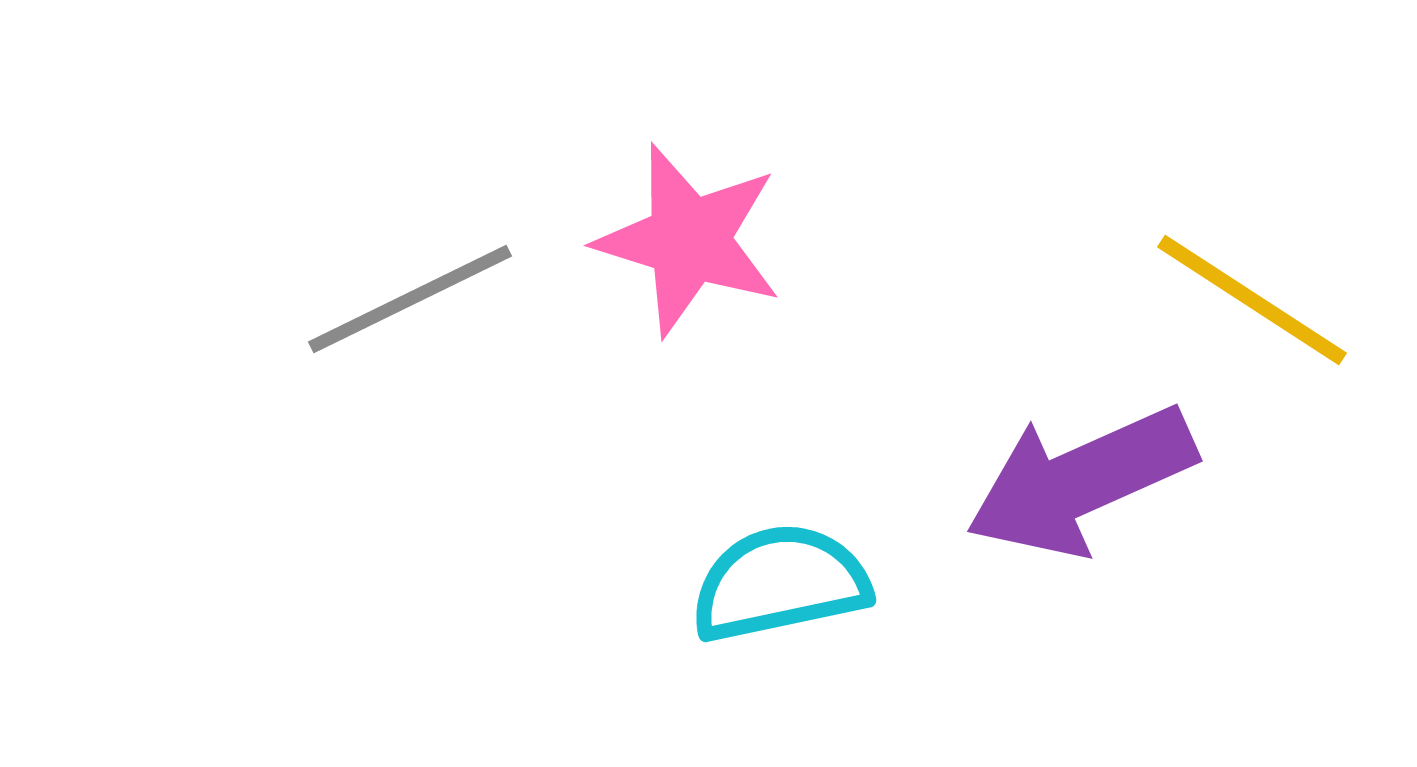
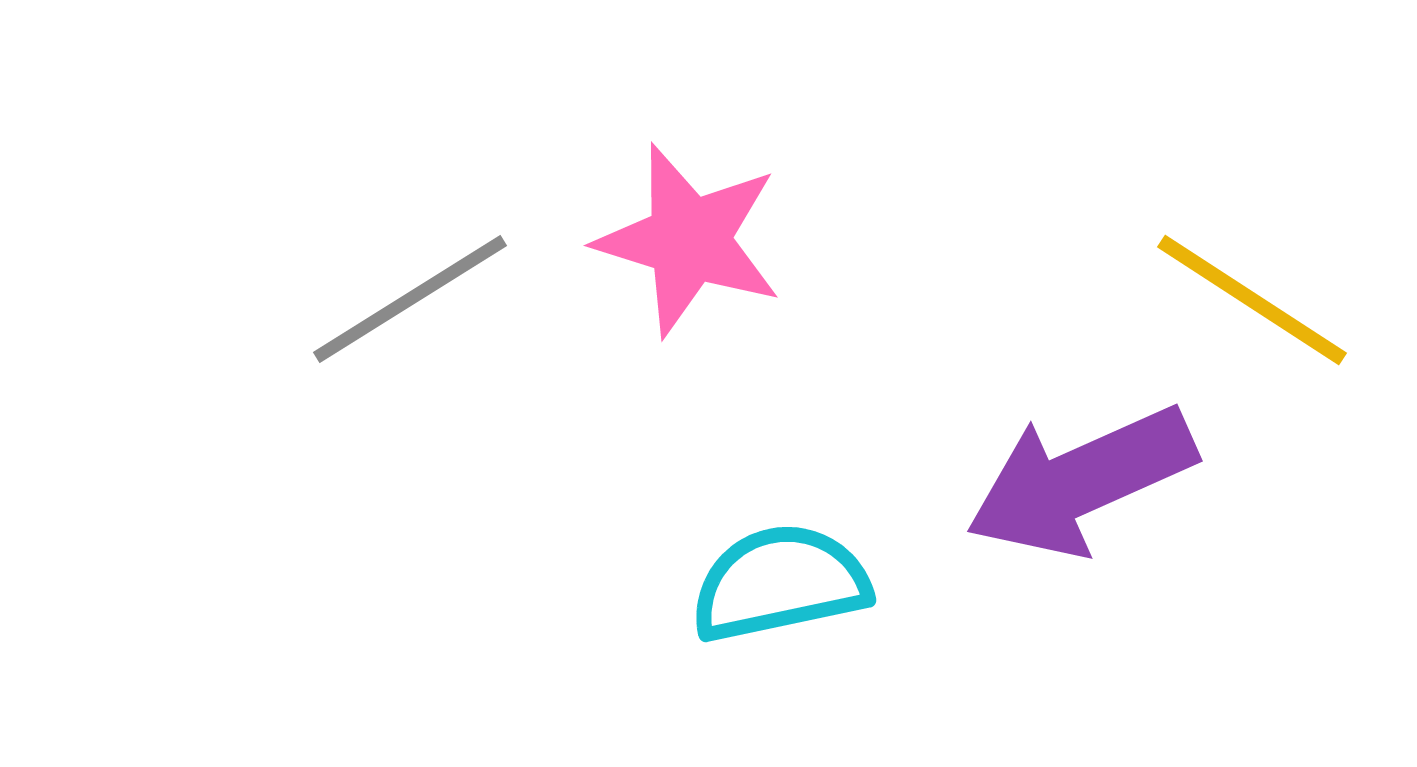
gray line: rotated 6 degrees counterclockwise
